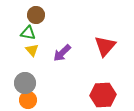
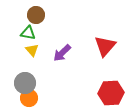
red hexagon: moved 8 px right, 2 px up
orange circle: moved 1 px right, 2 px up
